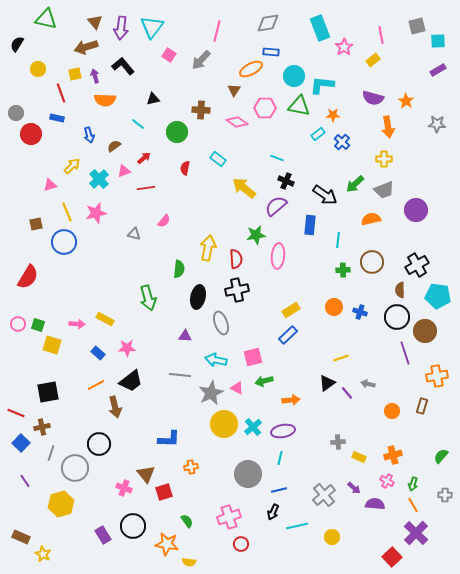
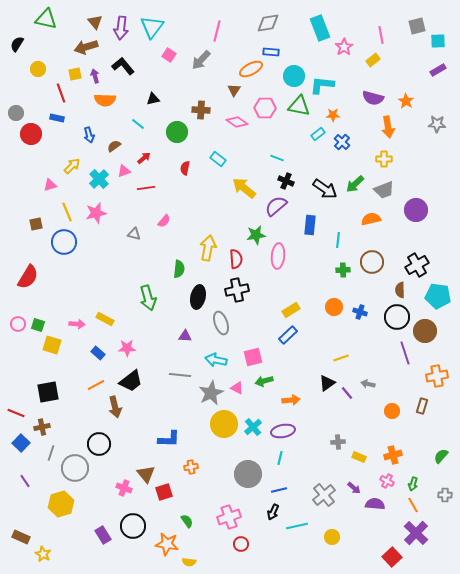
black arrow at (325, 195): moved 6 px up
